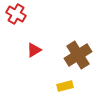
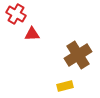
red triangle: moved 2 px left, 16 px up; rotated 28 degrees clockwise
